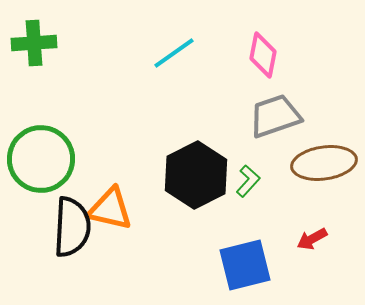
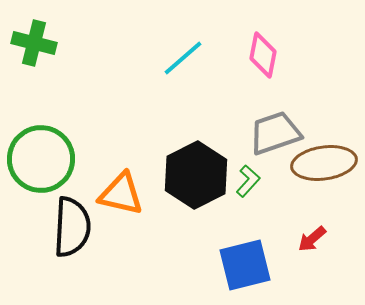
green cross: rotated 18 degrees clockwise
cyan line: moved 9 px right, 5 px down; rotated 6 degrees counterclockwise
gray trapezoid: moved 17 px down
orange triangle: moved 11 px right, 15 px up
red arrow: rotated 12 degrees counterclockwise
